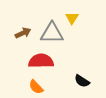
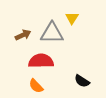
brown arrow: moved 2 px down
orange semicircle: moved 1 px up
